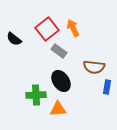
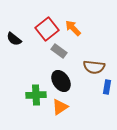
orange arrow: rotated 18 degrees counterclockwise
orange triangle: moved 2 px right, 2 px up; rotated 30 degrees counterclockwise
